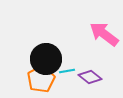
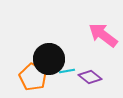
pink arrow: moved 1 px left, 1 px down
black circle: moved 3 px right
orange pentagon: moved 8 px left, 2 px up; rotated 16 degrees counterclockwise
